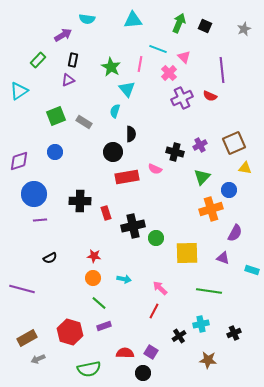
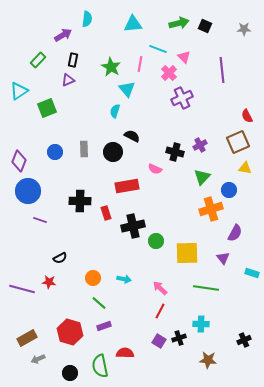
cyan semicircle at (87, 19): rotated 91 degrees counterclockwise
cyan triangle at (133, 20): moved 4 px down
green arrow at (179, 23): rotated 54 degrees clockwise
gray star at (244, 29): rotated 24 degrees clockwise
red semicircle at (210, 96): moved 37 px right, 20 px down; rotated 40 degrees clockwise
green square at (56, 116): moved 9 px left, 8 px up
gray rectangle at (84, 122): moved 27 px down; rotated 56 degrees clockwise
black semicircle at (131, 134): moved 1 px right, 2 px down; rotated 63 degrees counterclockwise
brown square at (234, 143): moved 4 px right, 1 px up
purple diamond at (19, 161): rotated 50 degrees counterclockwise
red rectangle at (127, 177): moved 9 px down
blue circle at (34, 194): moved 6 px left, 3 px up
purple line at (40, 220): rotated 24 degrees clockwise
green circle at (156, 238): moved 3 px down
red star at (94, 256): moved 45 px left, 26 px down
black semicircle at (50, 258): moved 10 px right
purple triangle at (223, 258): rotated 32 degrees clockwise
cyan rectangle at (252, 270): moved 3 px down
green line at (209, 291): moved 3 px left, 3 px up
red line at (154, 311): moved 6 px right
cyan cross at (201, 324): rotated 14 degrees clockwise
black cross at (234, 333): moved 10 px right, 7 px down
black cross at (179, 336): moved 2 px down; rotated 16 degrees clockwise
purple square at (151, 352): moved 8 px right, 11 px up
green semicircle at (89, 369): moved 11 px right, 3 px up; rotated 90 degrees clockwise
black circle at (143, 373): moved 73 px left
